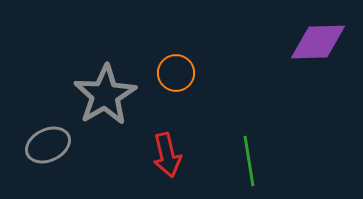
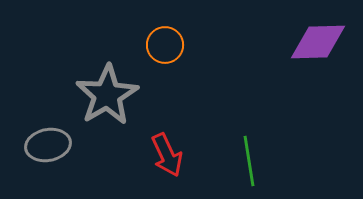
orange circle: moved 11 px left, 28 px up
gray star: moved 2 px right
gray ellipse: rotated 15 degrees clockwise
red arrow: rotated 12 degrees counterclockwise
